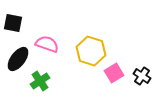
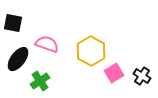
yellow hexagon: rotated 12 degrees clockwise
